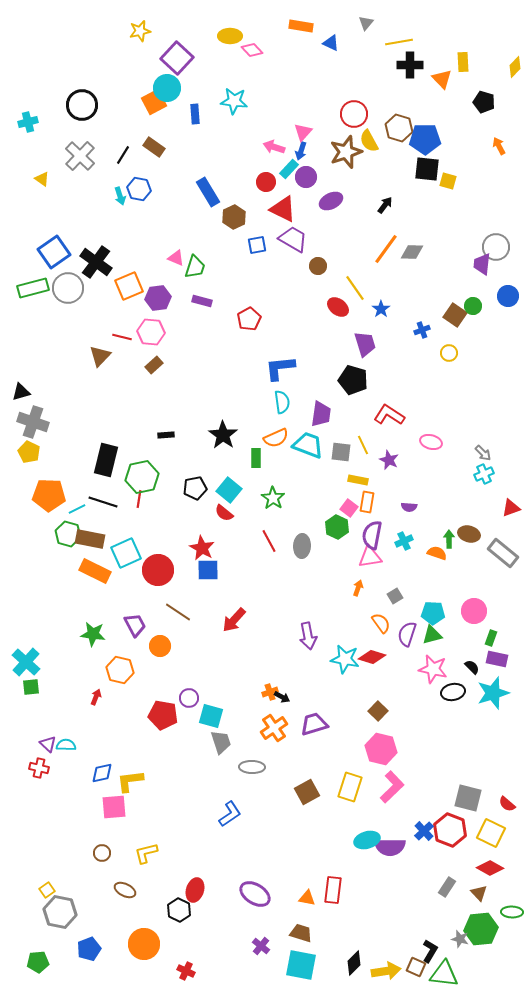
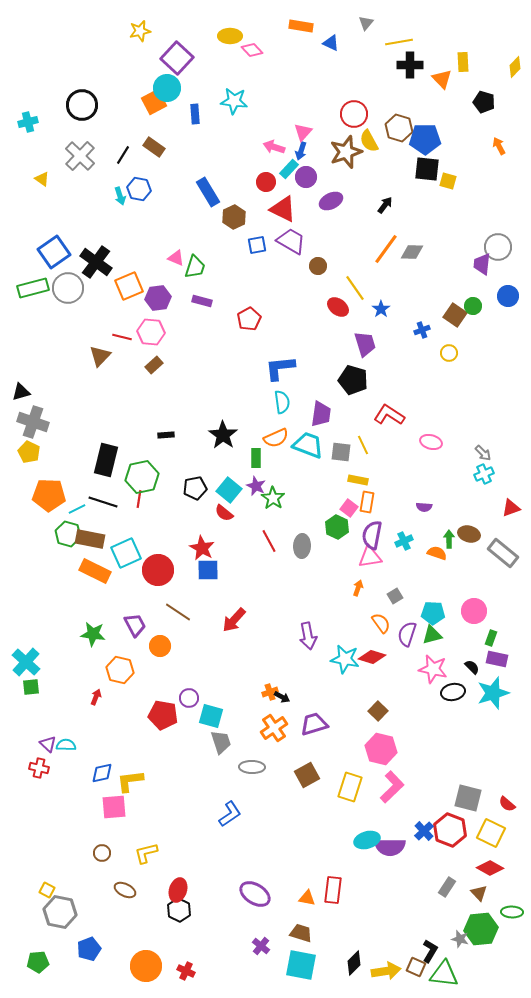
purple trapezoid at (293, 239): moved 2 px left, 2 px down
gray circle at (496, 247): moved 2 px right
purple star at (389, 460): moved 133 px left, 26 px down
purple semicircle at (409, 507): moved 15 px right
brown square at (307, 792): moved 17 px up
yellow square at (47, 890): rotated 28 degrees counterclockwise
red ellipse at (195, 890): moved 17 px left
orange circle at (144, 944): moved 2 px right, 22 px down
